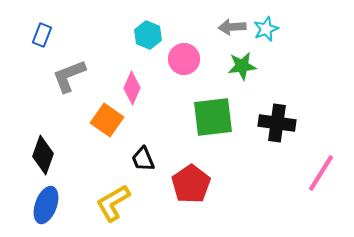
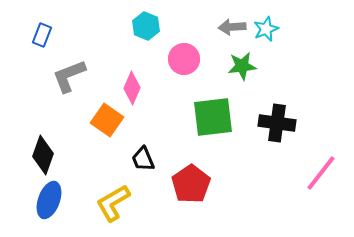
cyan hexagon: moved 2 px left, 9 px up
pink line: rotated 6 degrees clockwise
blue ellipse: moved 3 px right, 5 px up
